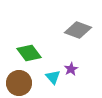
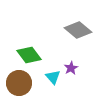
gray diamond: rotated 20 degrees clockwise
green diamond: moved 2 px down
purple star: moved 1 px up
